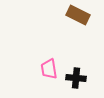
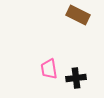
black cross: rotated 12 degrees counterclockwise
